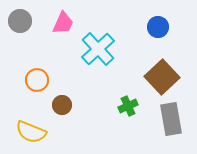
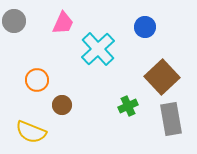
gray circle: moved 6 px left
blue circle: moved 13 px left
